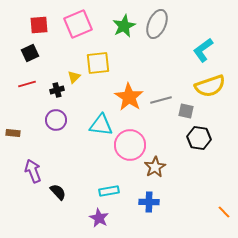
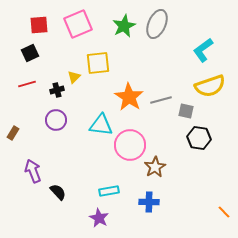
brown rectangle: rotated 64 degrees counterclockwise
